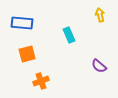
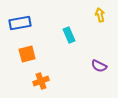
blue rectangle: moved 2 px left; rotated 15 degrees counterclockwise
purple semicircle: rotated 14 degrees counterclockwise
